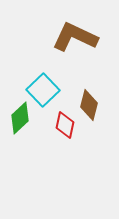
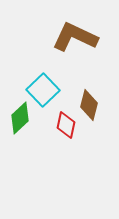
red diamond: moved 1 px right
